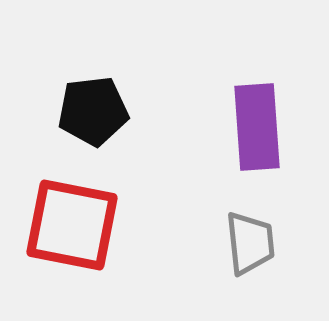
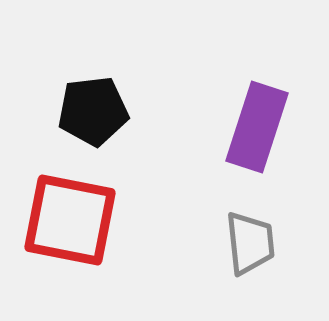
purple rectangle: rotated 22 degrees clockwise
red square: moved 2 px left, 5 px up
